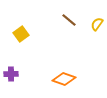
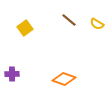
yellow semicircle: rotated 96 degrees counterclockwise
yellow square: moved 4 px right, 6 px up
purple cross: moved 1 px right
